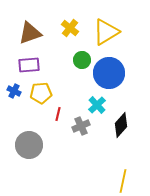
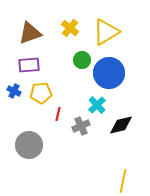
black diamond: rotated 35 degrees clockwise
